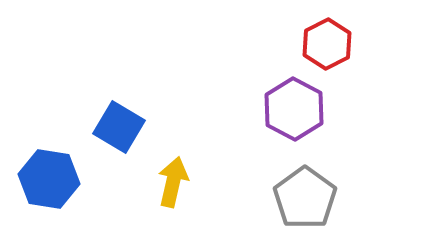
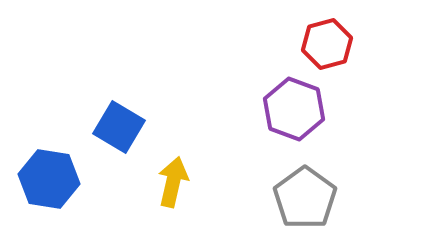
red hexagon: rotated 12 degrees clockwise
purple hexagon: rotated 8 degrees counterclockwise
